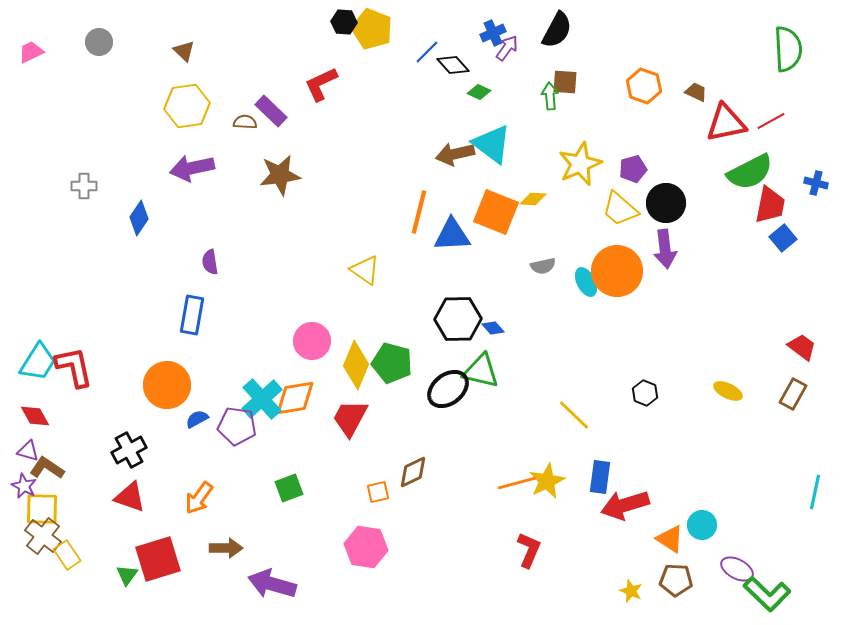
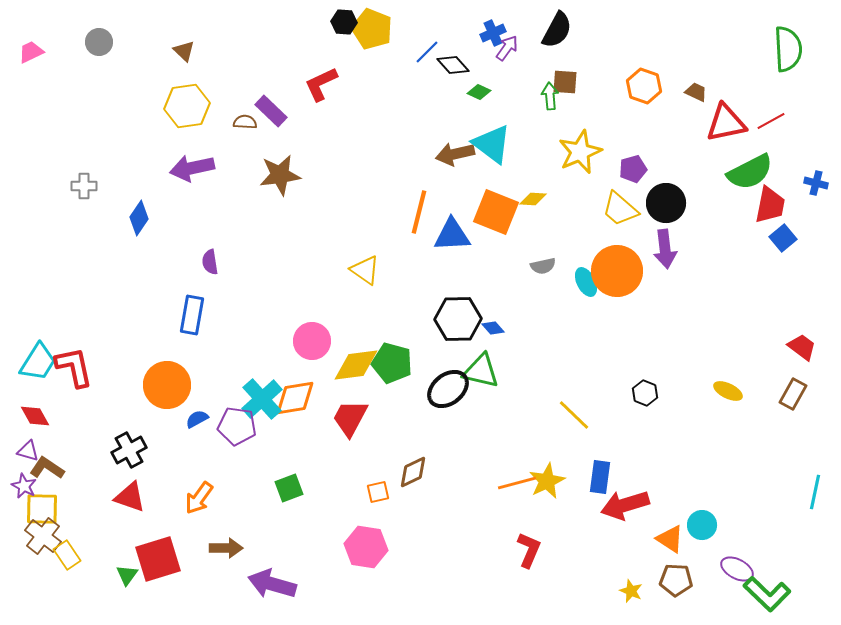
yellow star at (580, 164): moved 12 px up
yellow diamond at (356, 365): rotated 60 degrees clockwise
